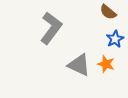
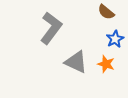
brown semicircle: moved 2 px left
gray triangle: moved 3 px left, 3 px up
